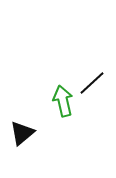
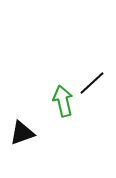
black triangle: rotated 20 degrees clockwise
